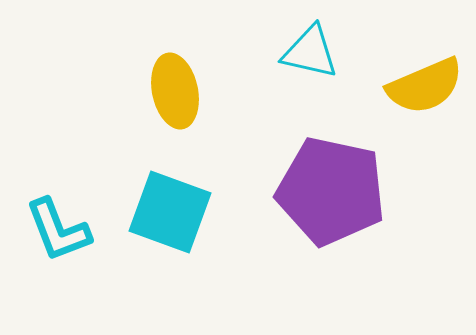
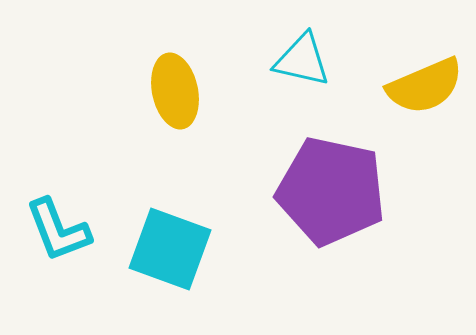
cyan triangle: moved 8 px left, 8 px down
cyan square: moved 37 px down
